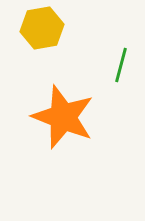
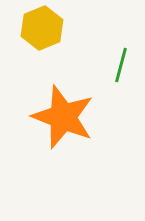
yellow hexagon: rotated 12 degrees counterclockwise
